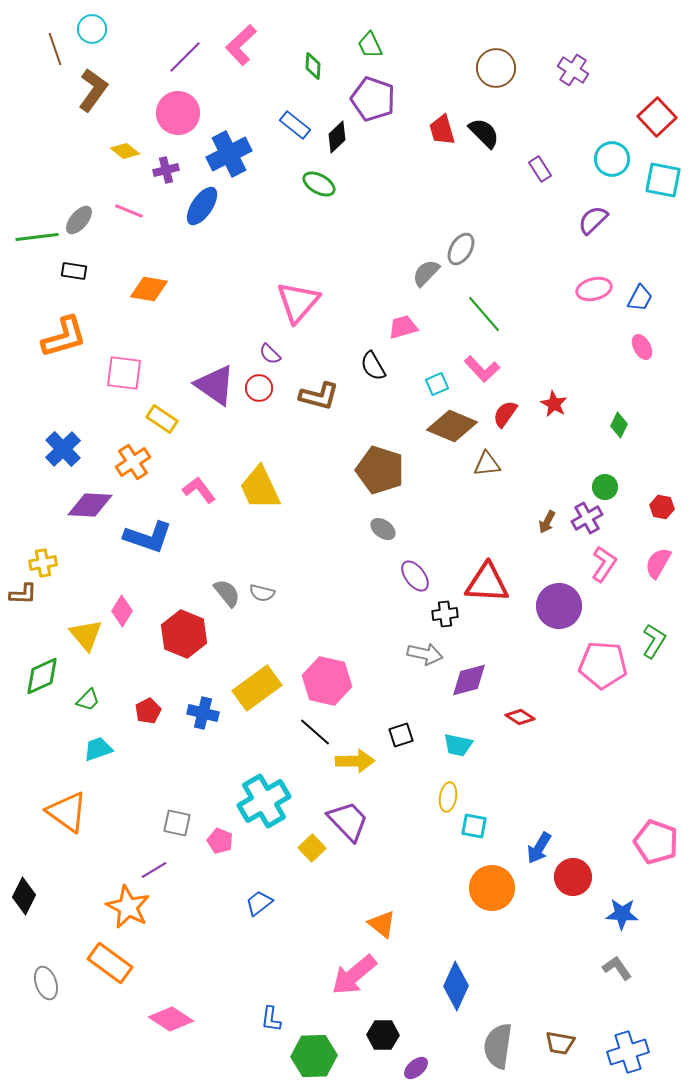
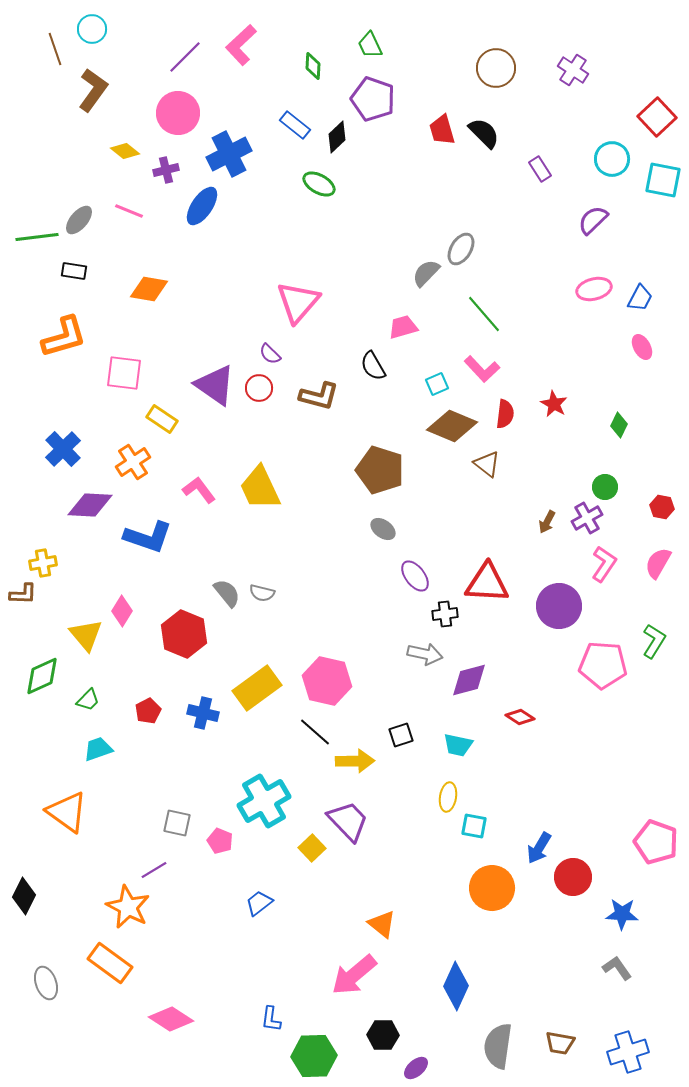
red semicircle at (505, 414): rotated 152 degrees clockwise
brown triangle at (487, 464): rotated 44 degrees clockwise
